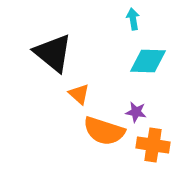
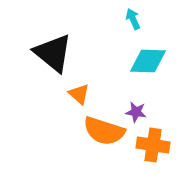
cyan arrow: rotated 15 degrees counterclockwise
